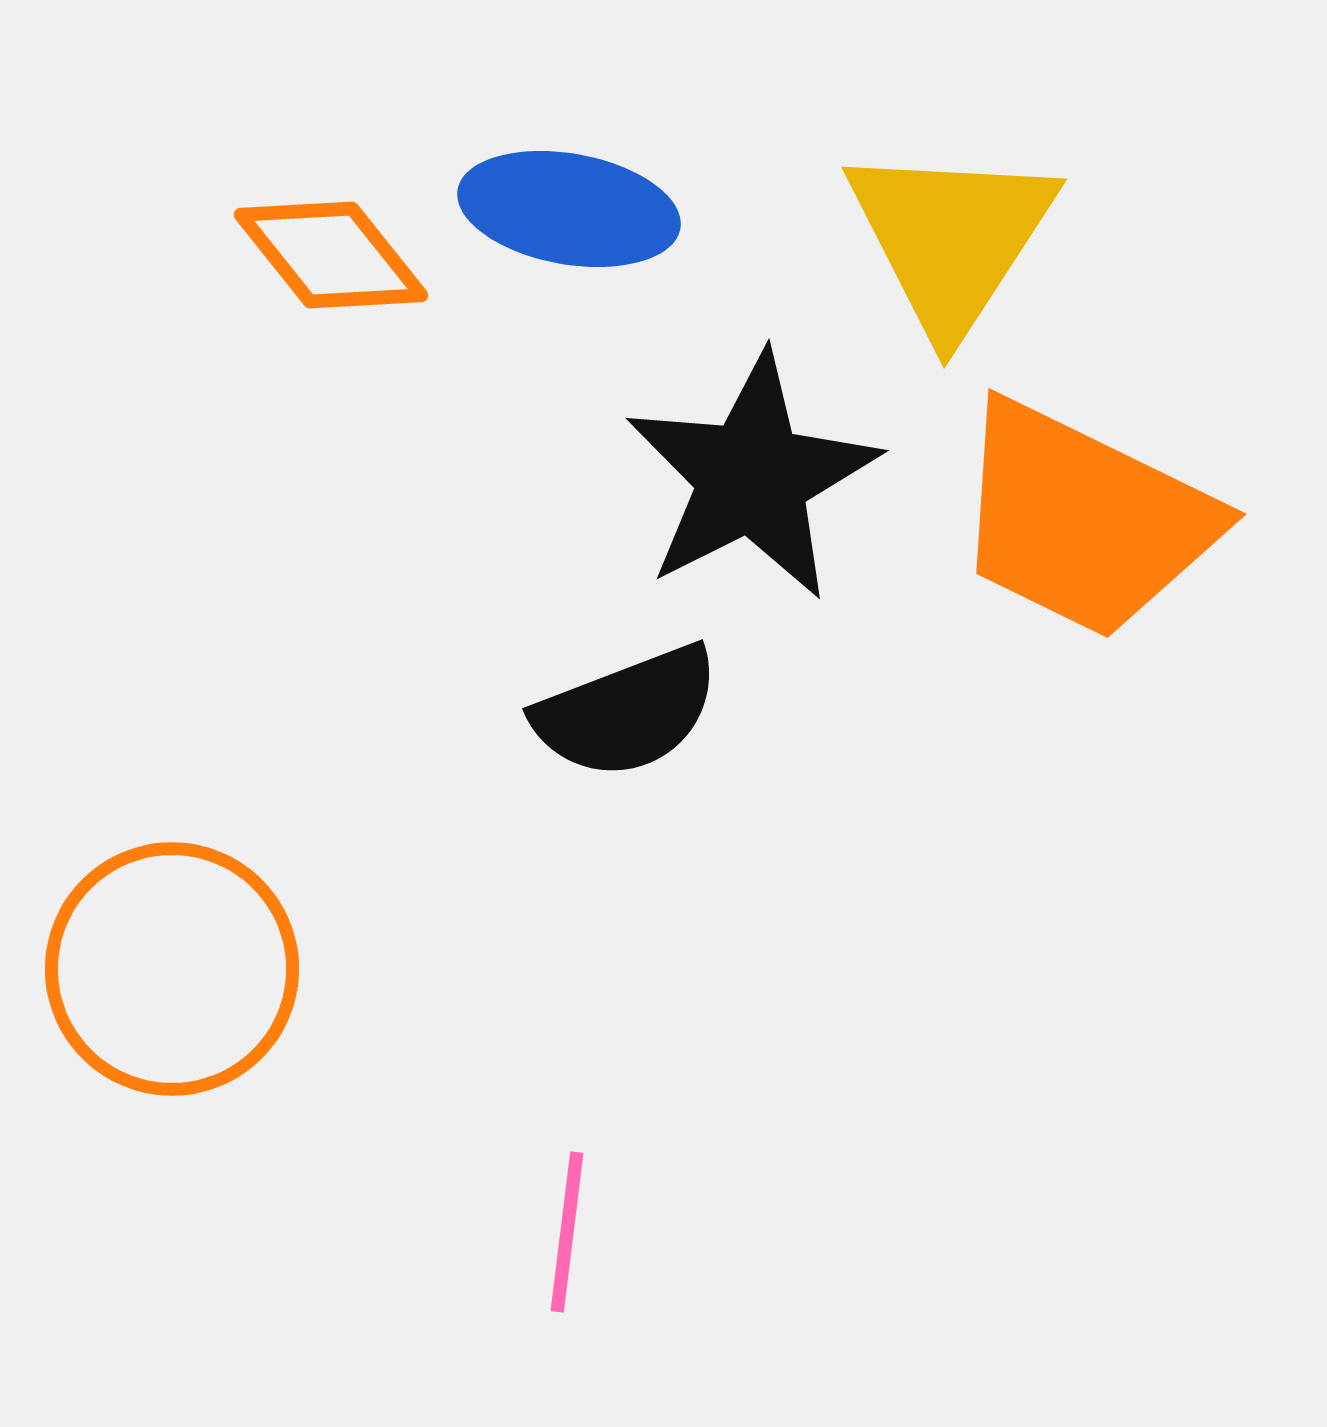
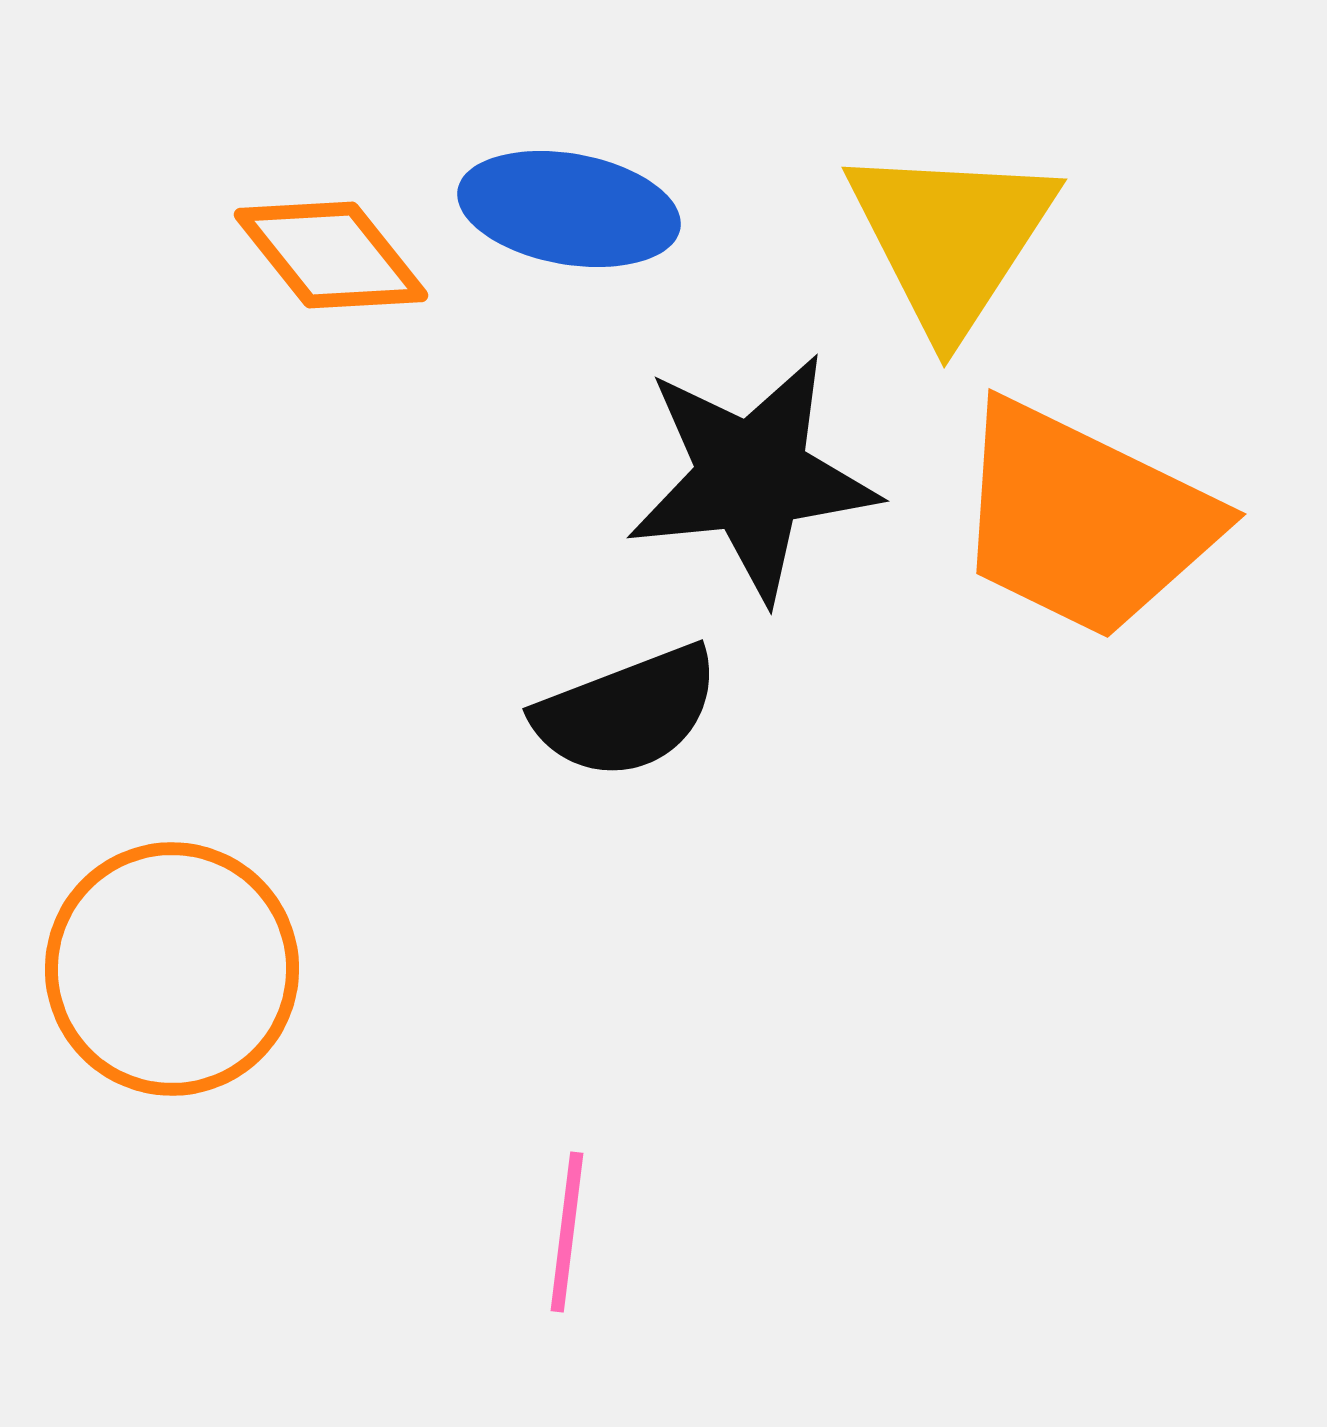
black star: rotated 21 degrees clockwise
